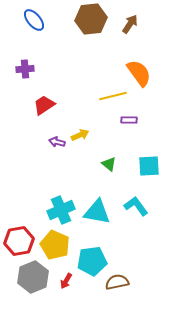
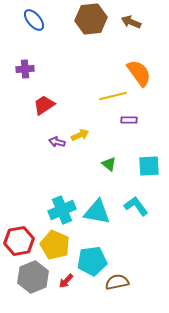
brown arrow: moved 1 px right, 2 px up; rotated 102 degrees counterclockwise
cyan cross: moved 1 px right
red arrow: rotated 14 degrees clockwise
